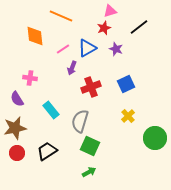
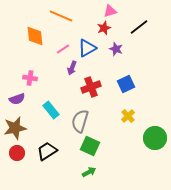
purple semicircle: rotated 77 degrees counterclockwise
